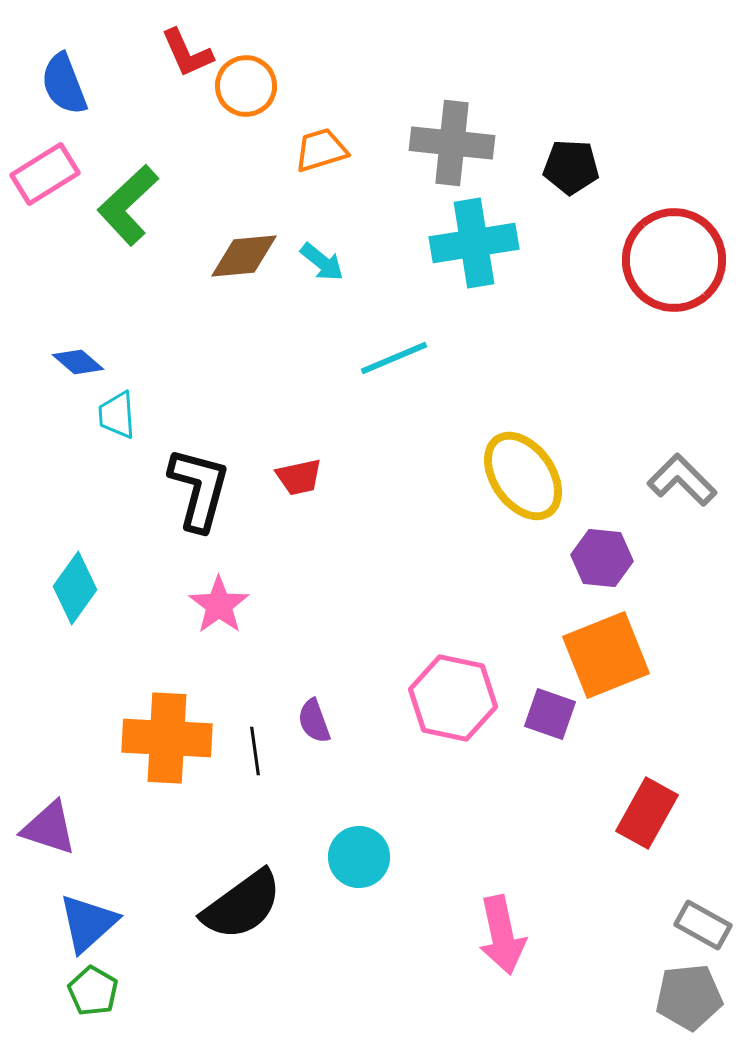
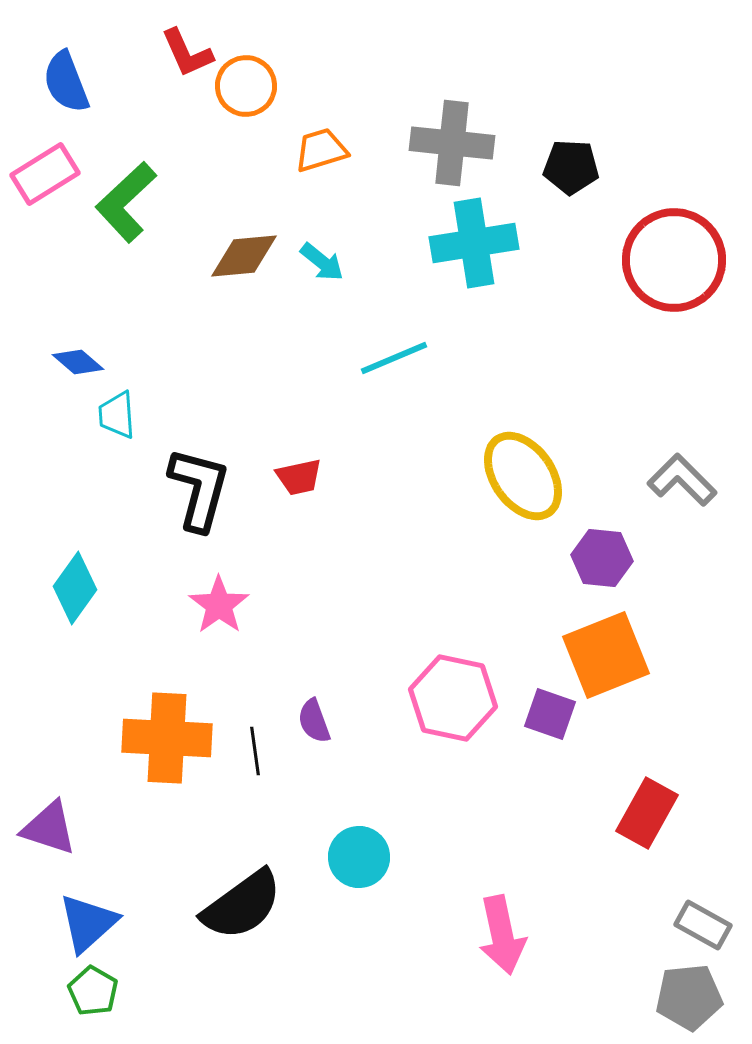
blue semicircle: moved 2 px right, 2 px up
green L-shape: moved 2 px left, 3 px up
